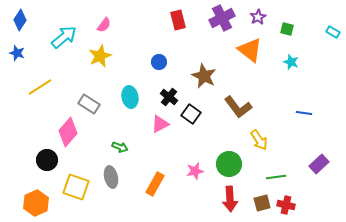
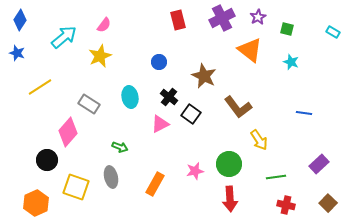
brown square: moved 66 px right; rotated 30 degrees counterclockwise
